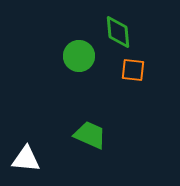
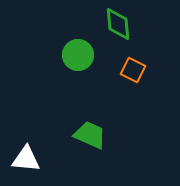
green diamond: moved 8 px up
green circle: moved 1 px left, 1 px up
orange square: rotated 20 degrees clockwise
